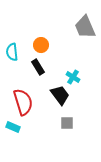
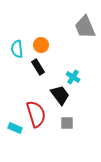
cyan semicircle: moved 5 px right, 3 px up
red semicircle: moved 13 px right, 12 px down
cyan rectangle: moved 2 px right, 1 px down
